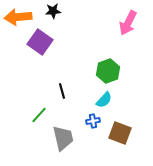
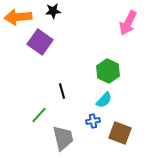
green hexagon: rotated 15 degrees counterclockwise
